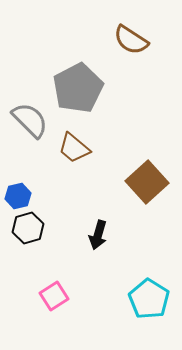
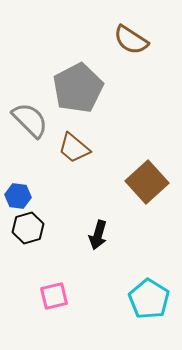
blue hexagon: rotated 20 degrees clockwise
pink square: rotated 20 degrees clockwise
